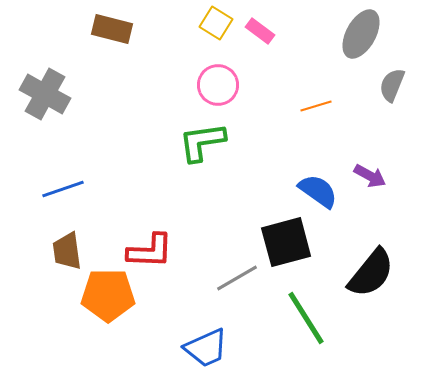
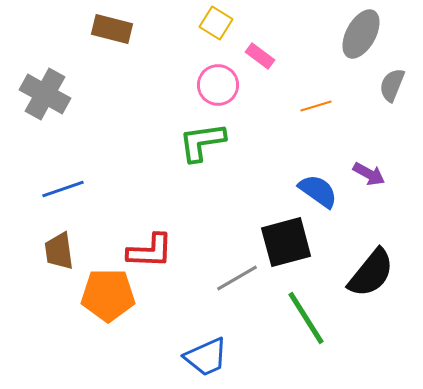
pink rectangle: moved 25 px down
purple arrow: moved 1 px left, 2 px up
brown trapezoid: moved 8 px left
blue trapezoid: moved 9 px down
